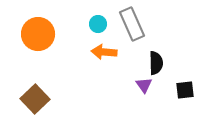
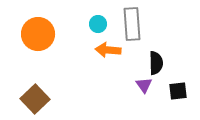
gray rectangle: rotated 20 degrees clockwise
orange arrow: moved 4 px right, 2 px up
black square: moved 7 px left, 1 px down
